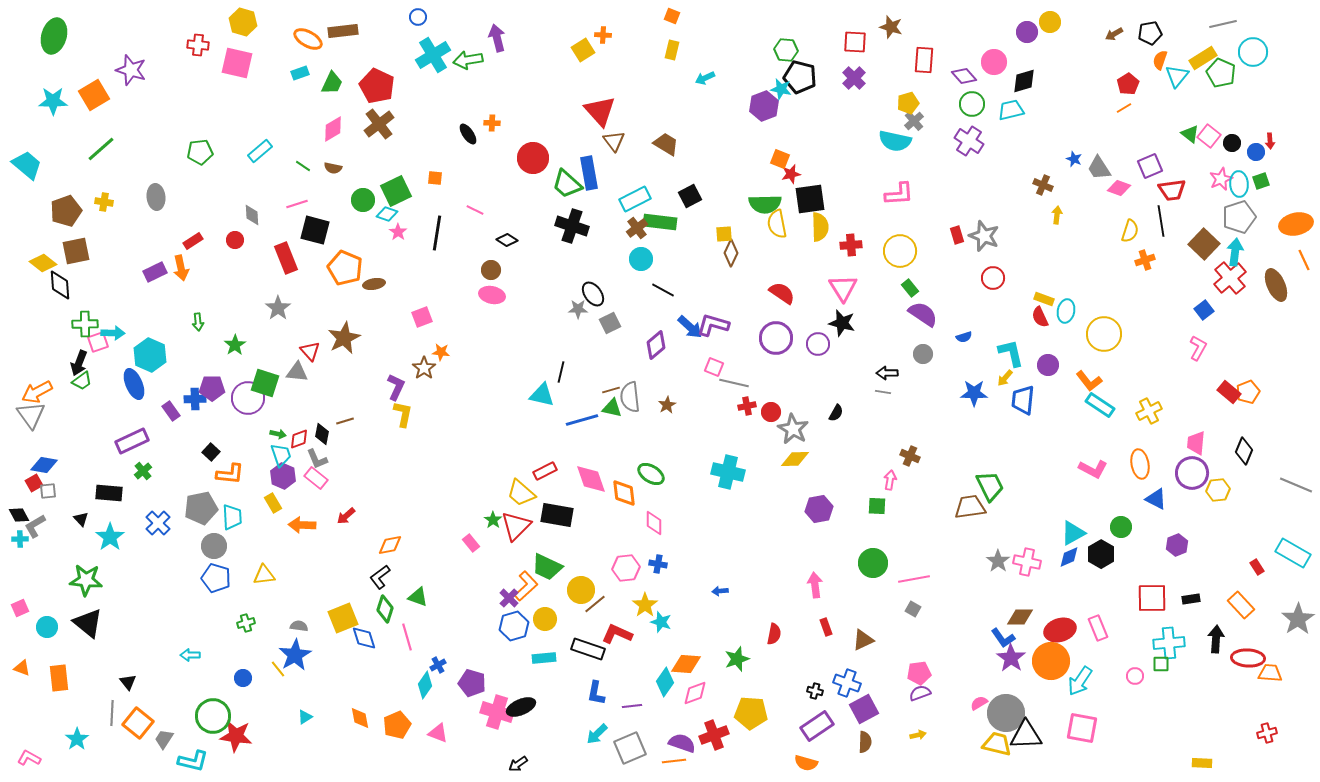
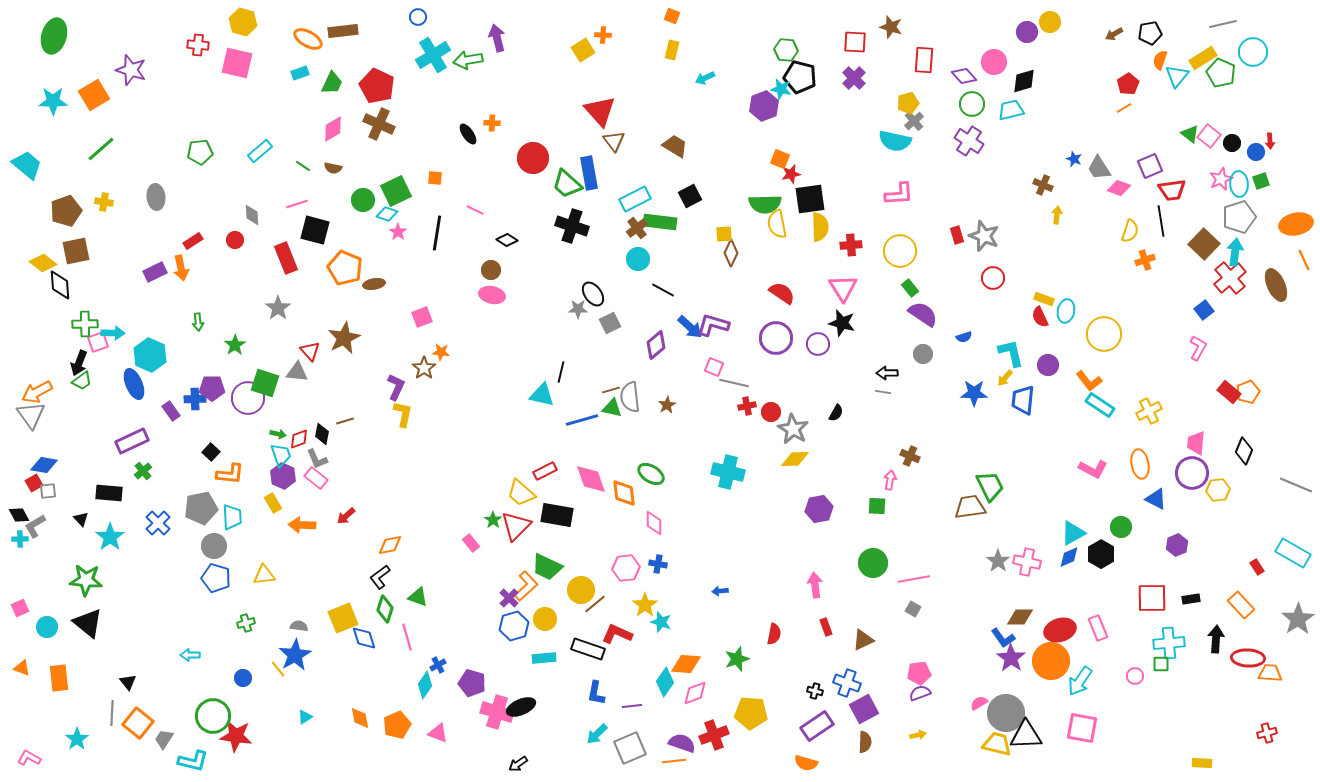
brown cross at (379, 124): rotated 28 degrees counterclockwise
brown trapezoid at (666, 144): moved 9 px right, 2 px down
cyan circle at (641, 259): moved 3 px left
